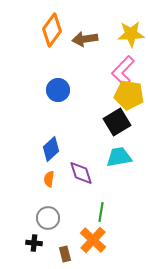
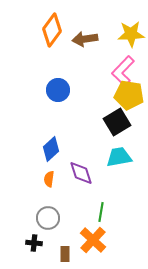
brown rectangle: rotated 14 degrees clockwise
